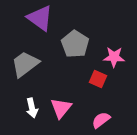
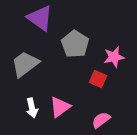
pink star: rotated 15 degrees counterclockwise
pink triangle: moved 1 px left, 1 px up; rotated 15 degrees clockwise
